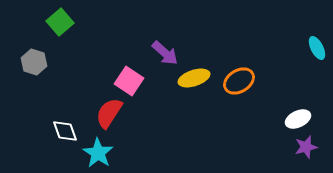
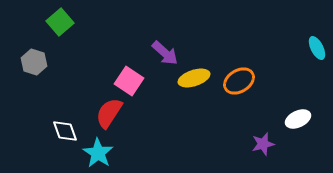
purple star: moved 43 px left, 3 px up
